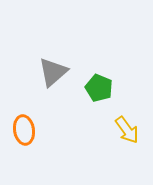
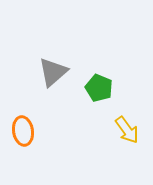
orange ellipse: moved 1 px left, 1 px down
